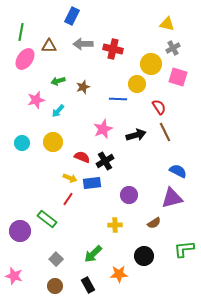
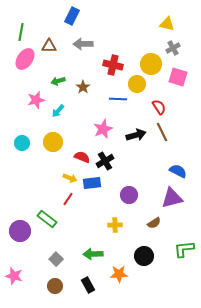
red cross at (113, 49): moved 16 px down
brown star at (83, 87): rotated 16 degrees counterclockwise
brown line at (165, 132): moved 3 px left
green arrow at (93, 254): rotated 42 degrees clockwise
